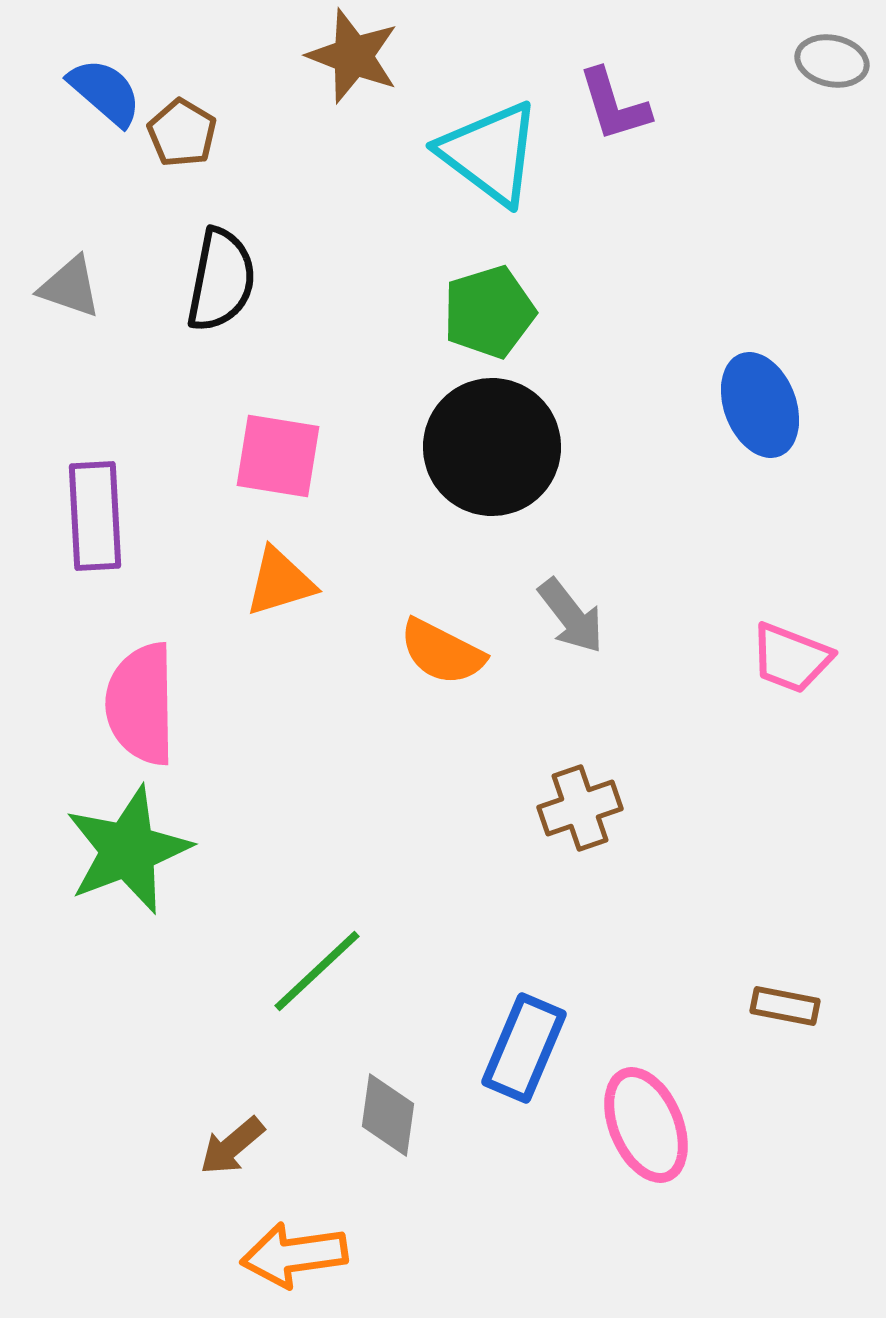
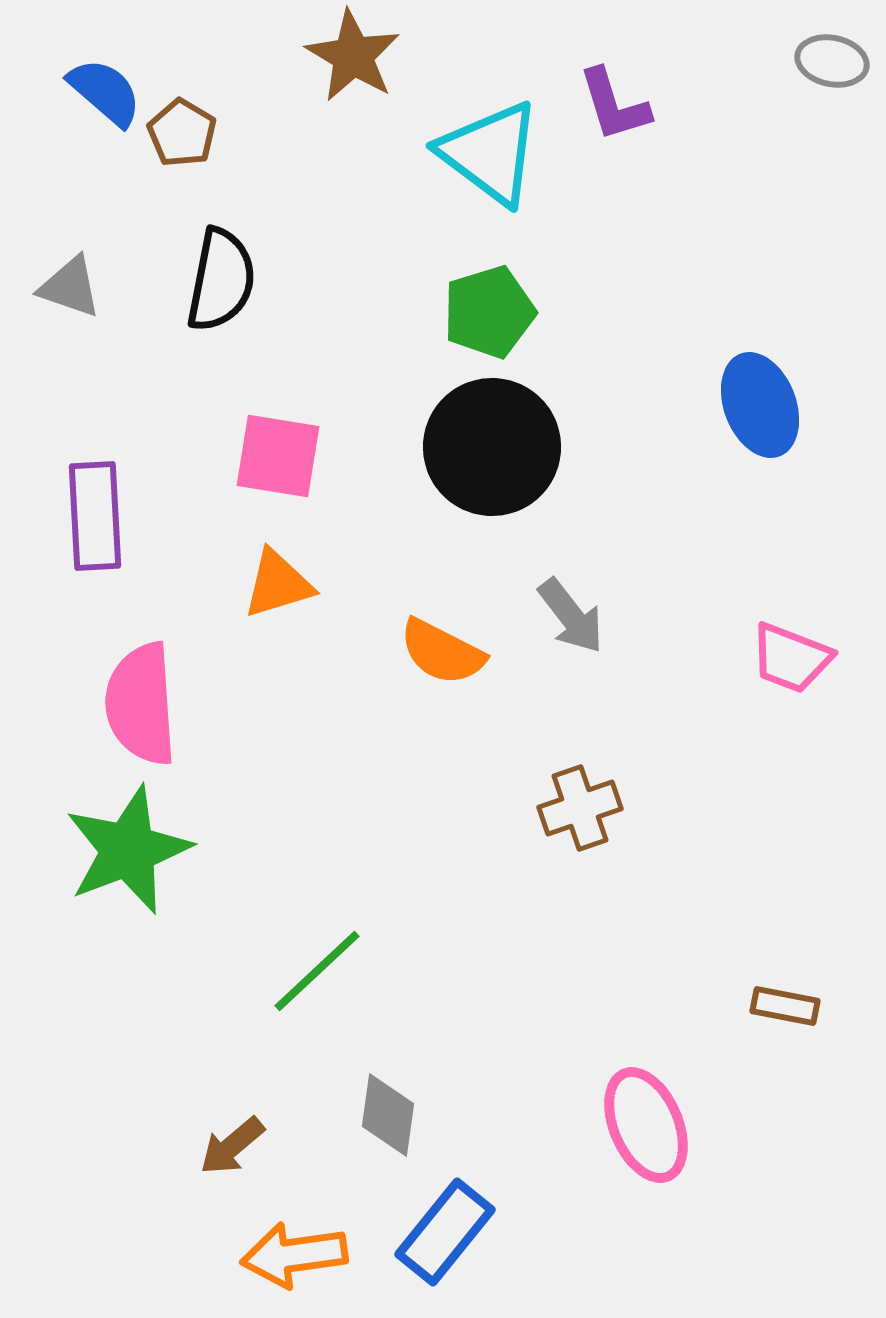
brown star: rotated 10 degrees clockwise
orange triangle: moved 2 px left, 2 px down
pink semicircle: rotated 3 degrees counterclockwise
blue rectangle: moved 79 px left, 184 px down; rotated 16 degrees clockwise
